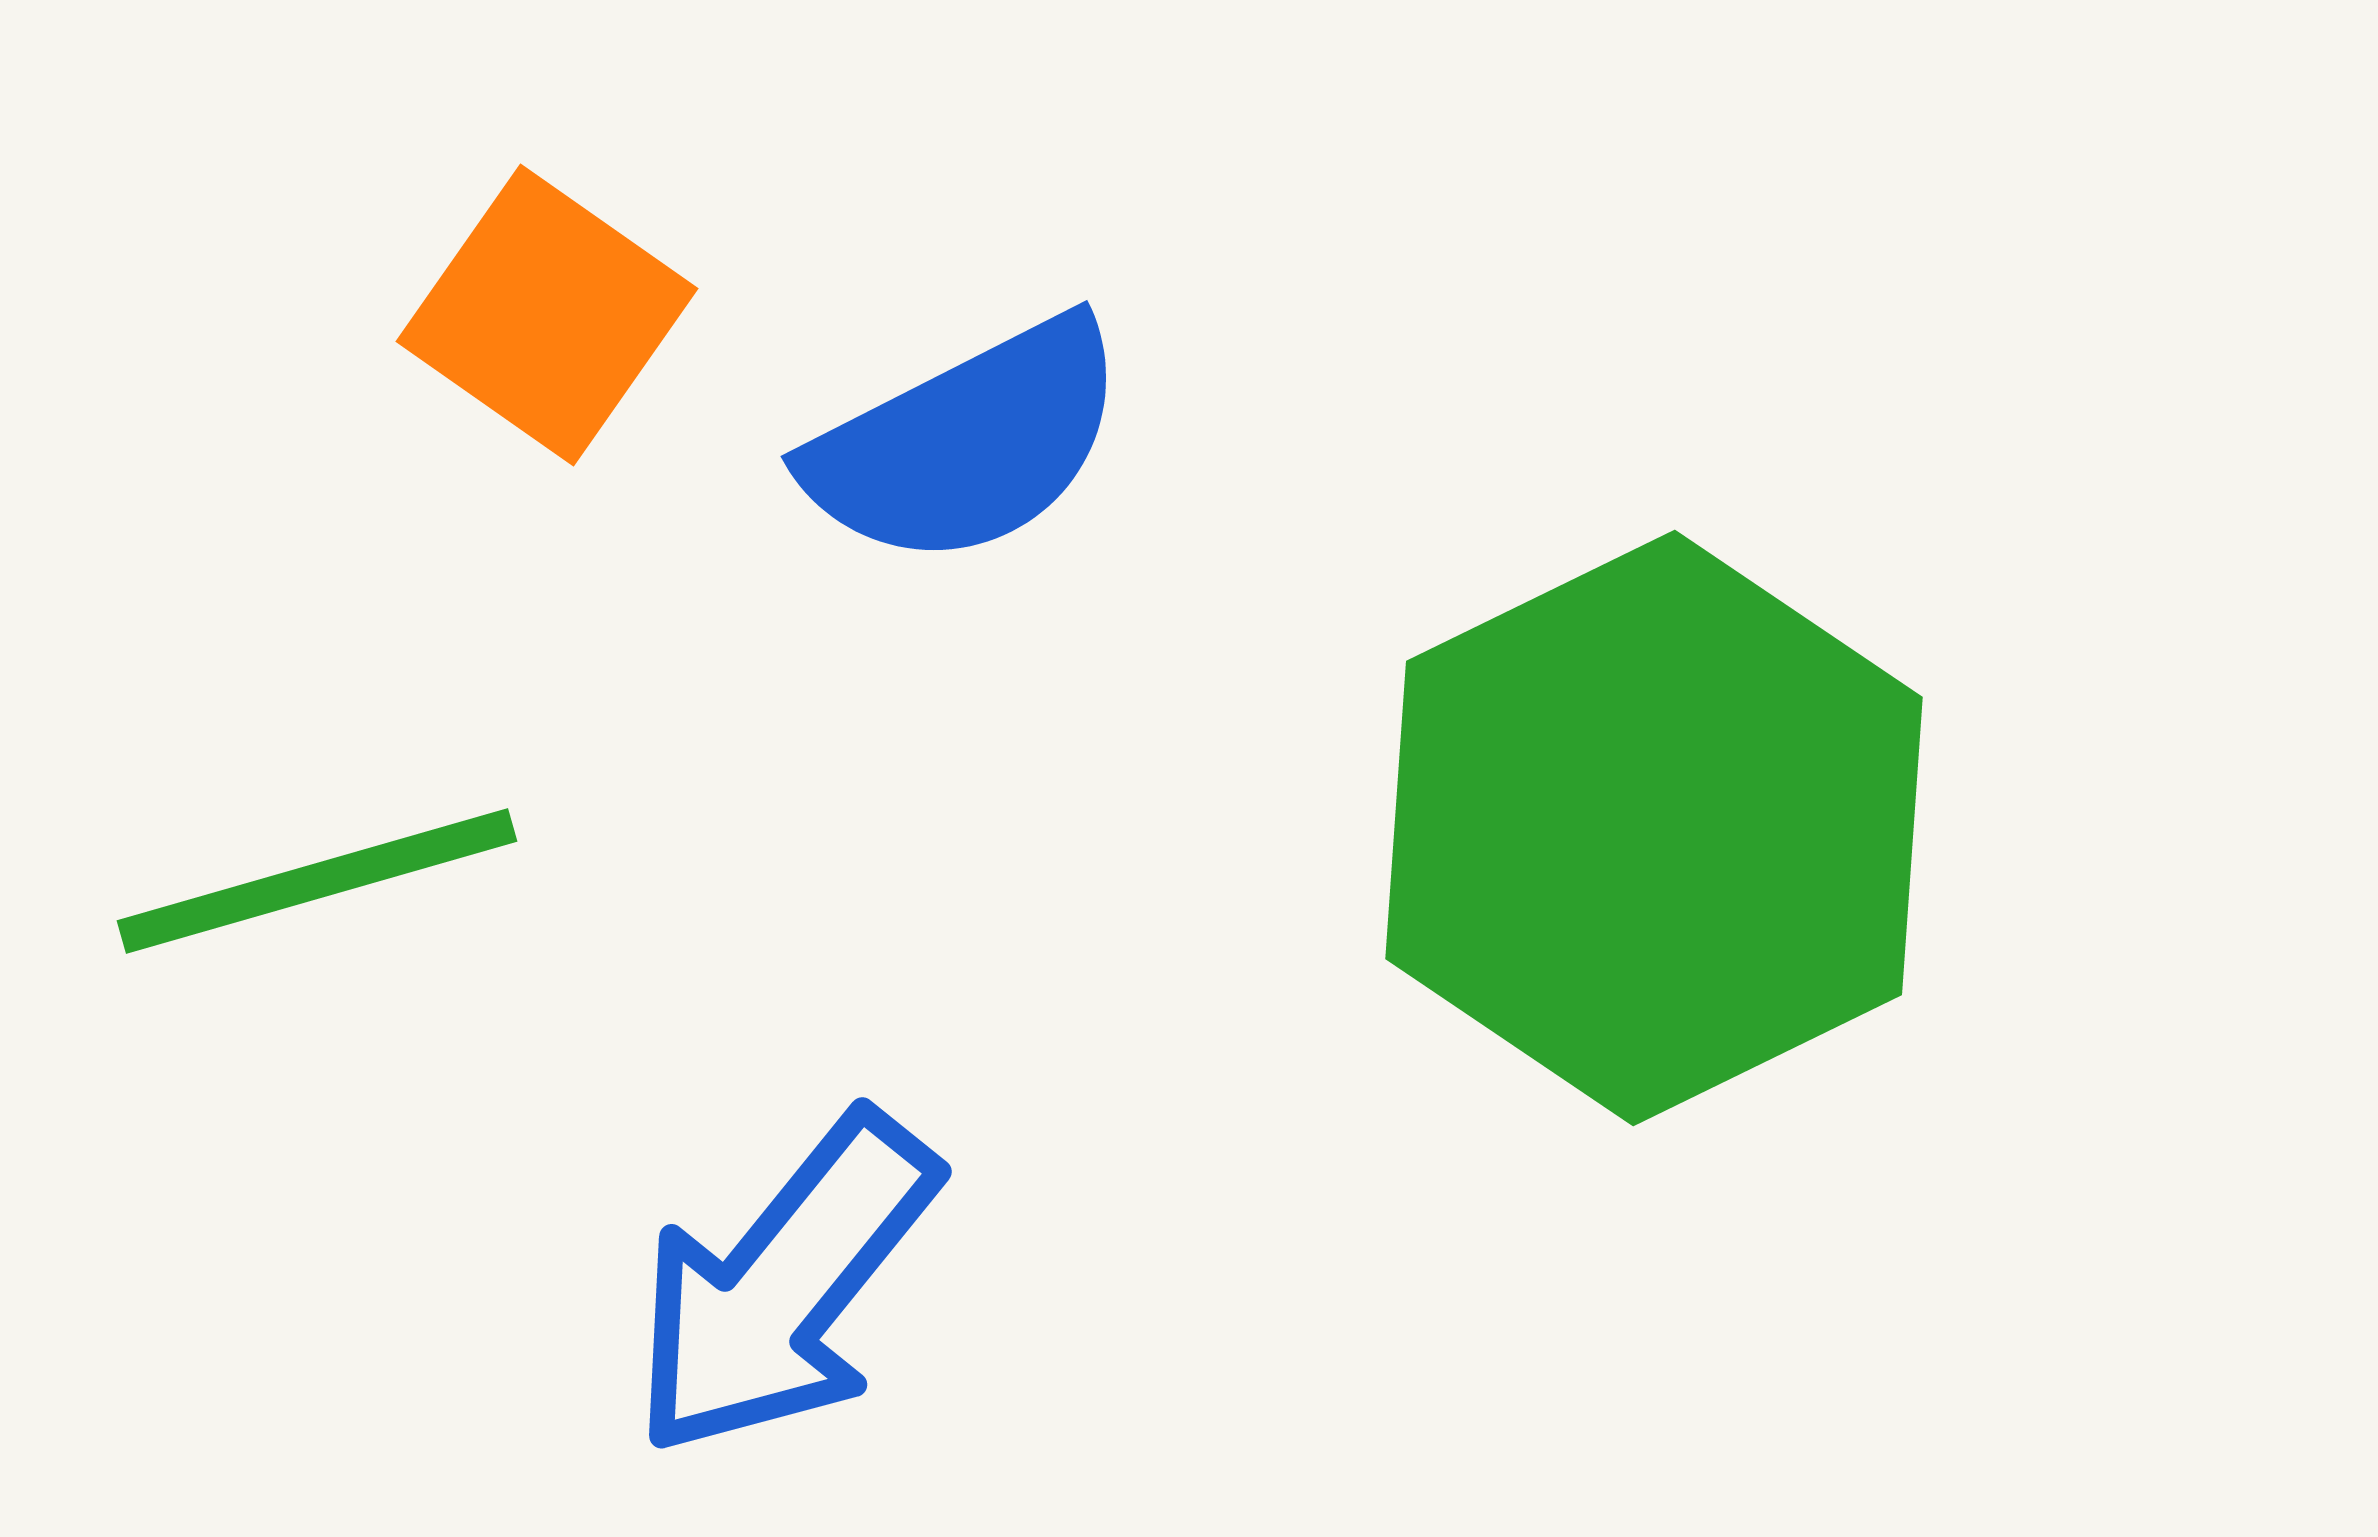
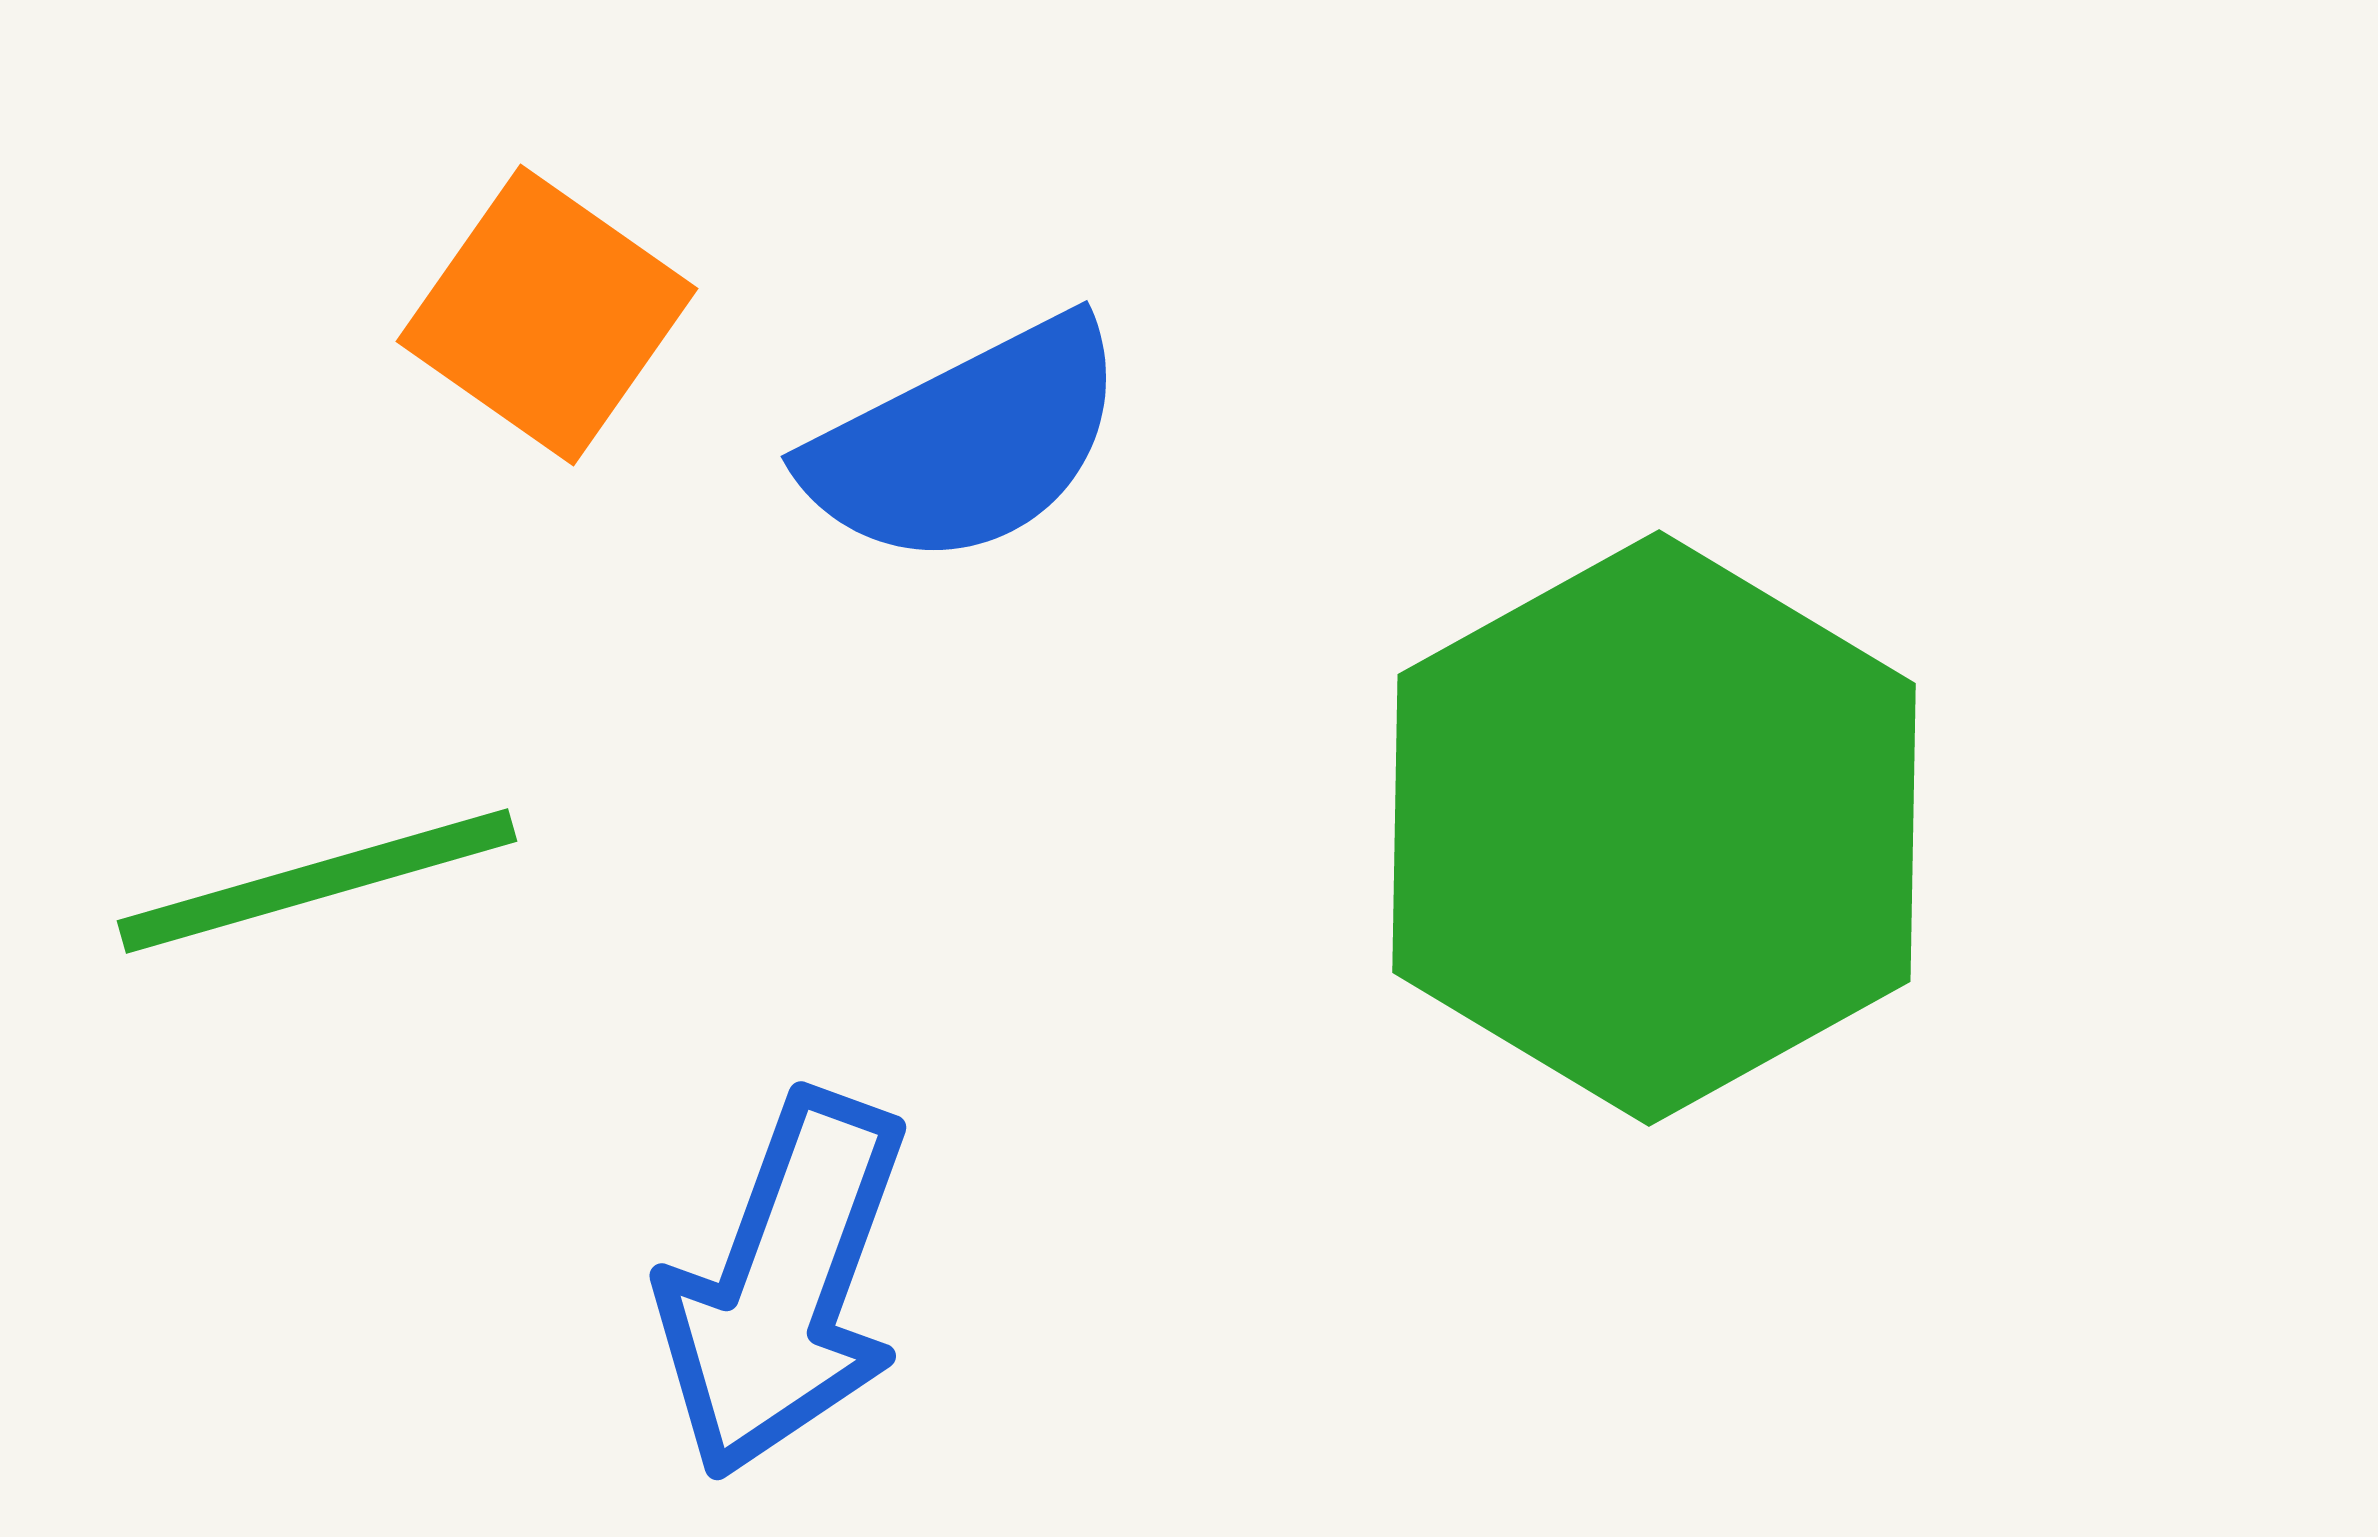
green hexagon: rotated 3 degrees counterclockwise
blue arrow: rotated 19 degrees counterclockwise
